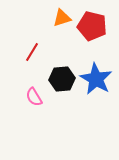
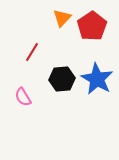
orange triangle: rotated 30 degrees counterclockwise
red pentagon: rotated 24 degrees clockwise
blue star: moved 1 px right
pink semicircle: moved 11 px left
